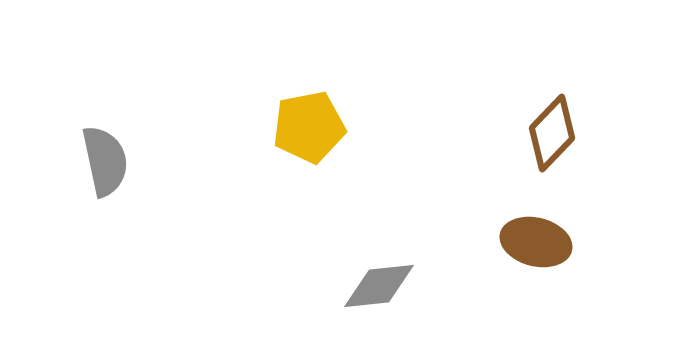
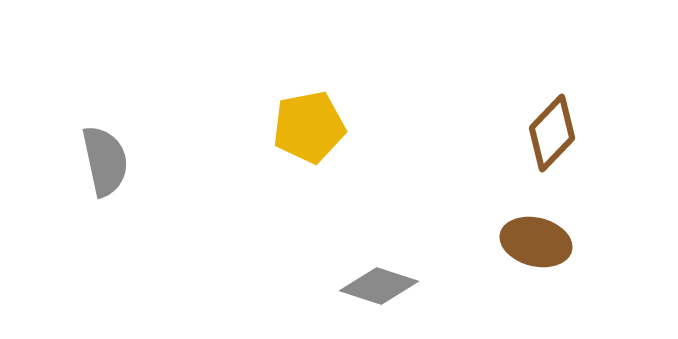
gray diamond: rotated 24 degrees clockwise
